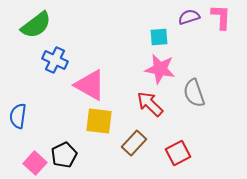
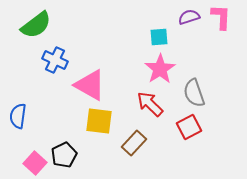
pink star: rotated 28 degrees clockwise
red square: moved 11 px right, 26 px up
